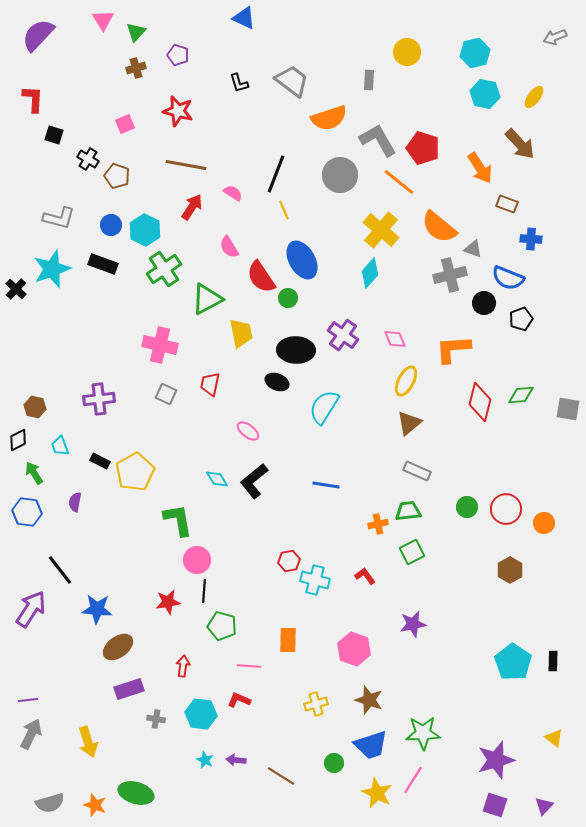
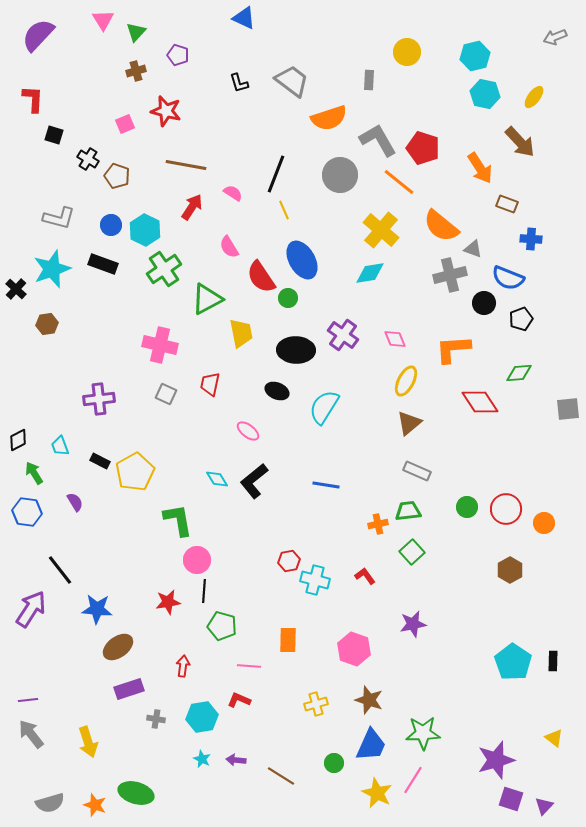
cyan hexagon at (475, 53): moved 3 px down
brown cross at (136, 68): moved 3 px down
red star at (178, 111): moved 12 px left
brown arrow at (520, 144): moved 2 px up
orange semicircle at (439, 227): moved 2 px right, 1 px up
cyan diamond at (370, 273): rotated 40 degrees clockwise
black ellipse at (277, 382): moved 9 px down
green diamond at (521, 395): moved 2 px left, 22 px up
red diamond at (480, 402): rotated 48 degrees counterclockwise
brown hexagon at (35, 407): moved 12 px right, 83 px up; rotated 20 degrees counterclockwise
gray square at (568, 409): rotated 15 degrees counterclockwise
purple semicircle at (75, 502): rotated 138 degrees clockwise
green square at (412, 552): rotated 15 degrees counterclockwise
cyan hexagon at (201, 714): moved 1 px right, 3 px down; rotated 16 degrees counterclockwise
gray arrow at (31, 734): rotated 64 degrees counterclockwise
blue trapezoid at (371, 745): rotated 48 degrees counterclockwise
cyan star at (205, 760): moved 3 px left, 1 px up
purple square at (495, 805): moved 16 px right, 6 px up
